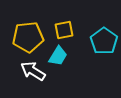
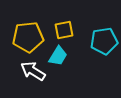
cyan pentagon: rotated 28 degrees clockwise
